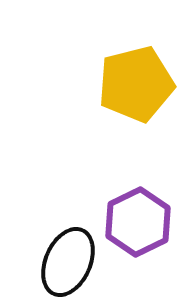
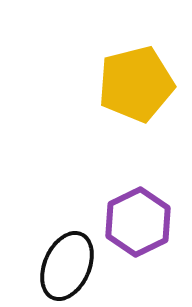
black ellipse: moved 1 px left, 4 px down
